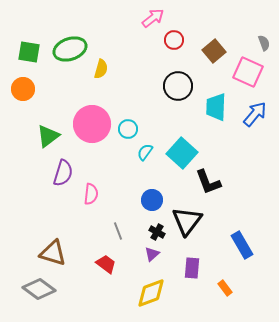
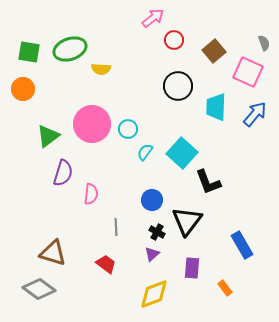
yellow semicircle: rotated 78 degrees clockwise
gray line: moved 2 px left, 4 px up; rotated 18 degrees clockwise
yellow diamond: moved 3 px right, 1 px down
